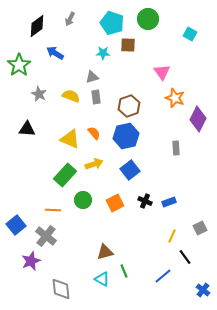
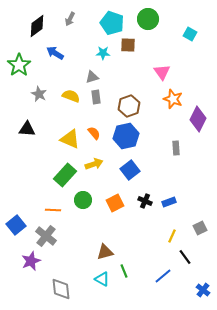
orange star at (175, 98): moved 2 px left, 1 px down
